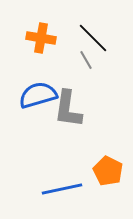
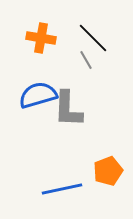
gray L-shape: rotated 6 degrees counterclockwise
orange pentagon: rotated 24 degrees clockwise
